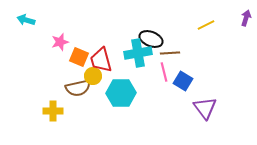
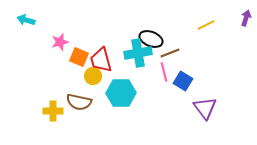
brown line: rotated 18 degrees counterclockwise
brown semicircle: moved 1 px right, 14 px down; rotated 25 degrees clockwise
